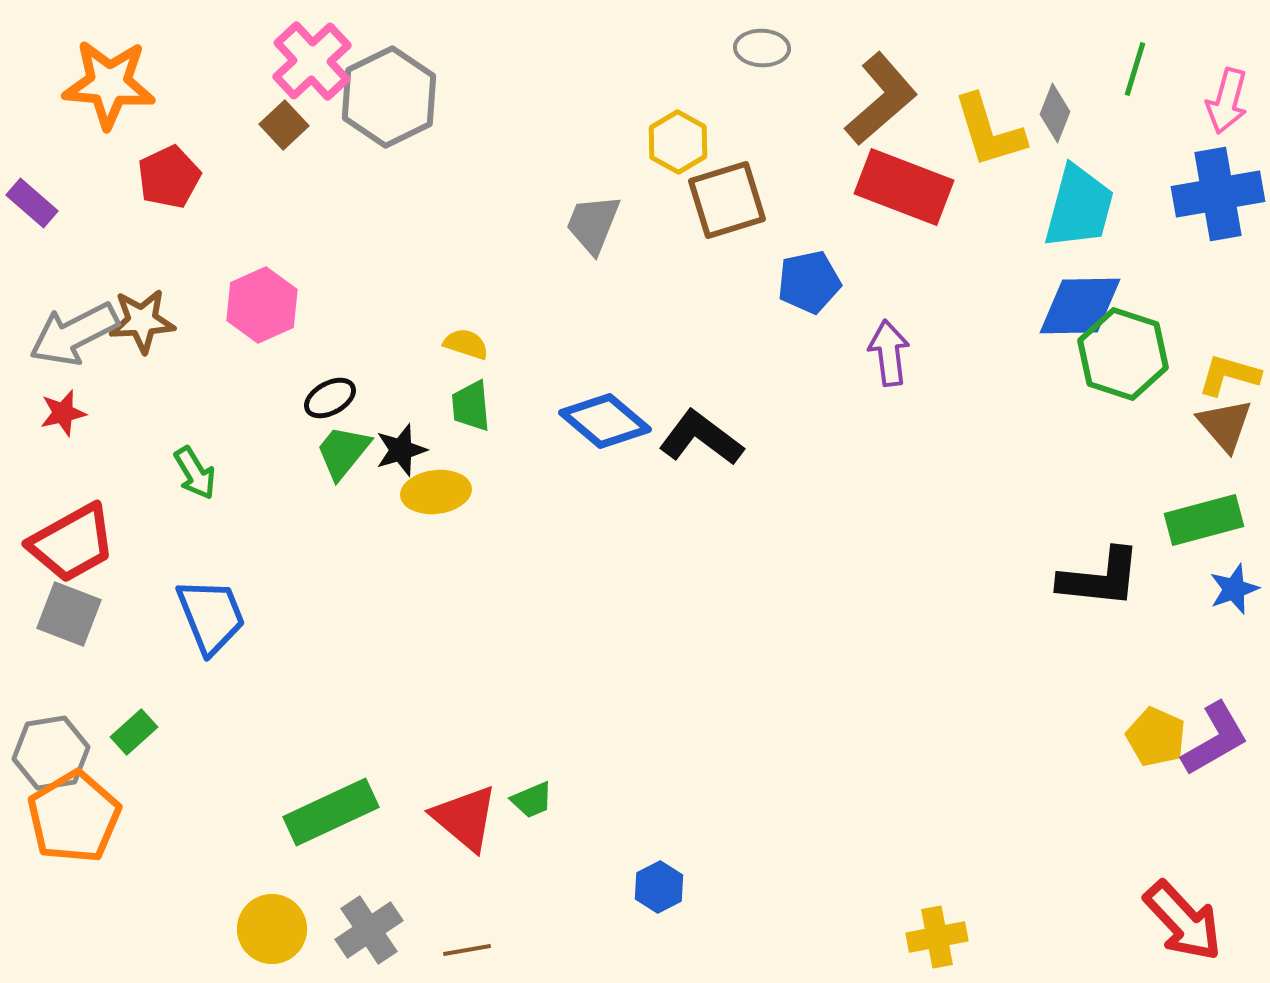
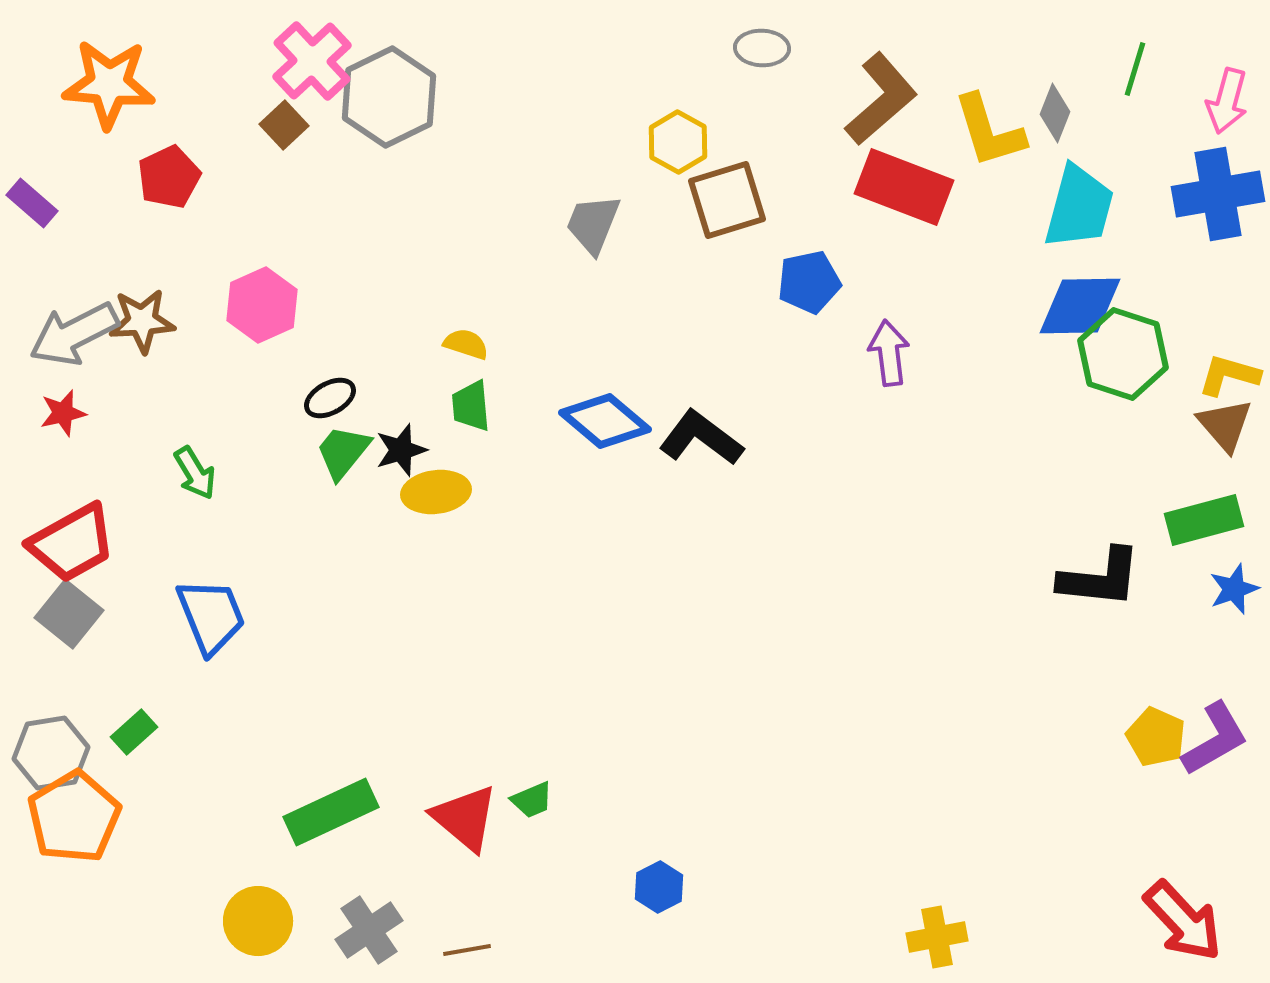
gray square at (69, 614): rotated 18 degrees clockwise
yellow circle at (272, 929): moved 14 px left, 8 px up
